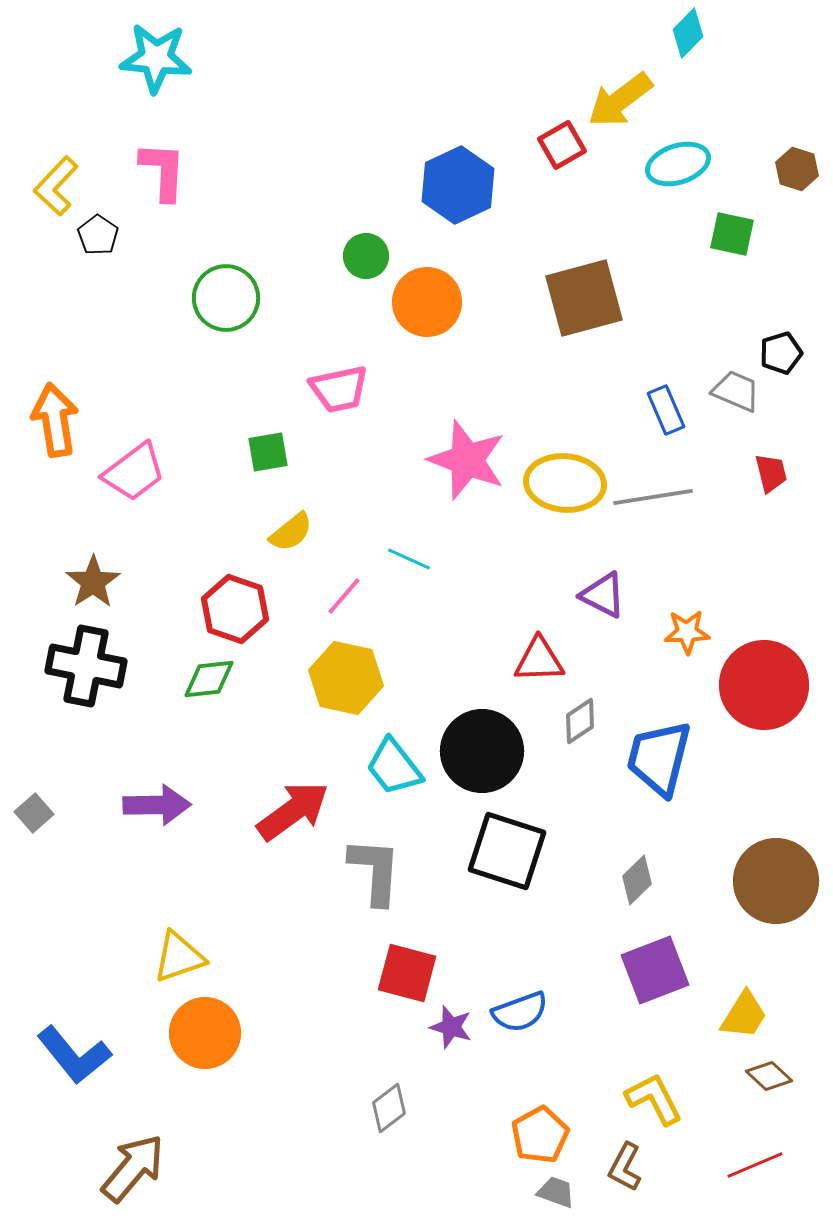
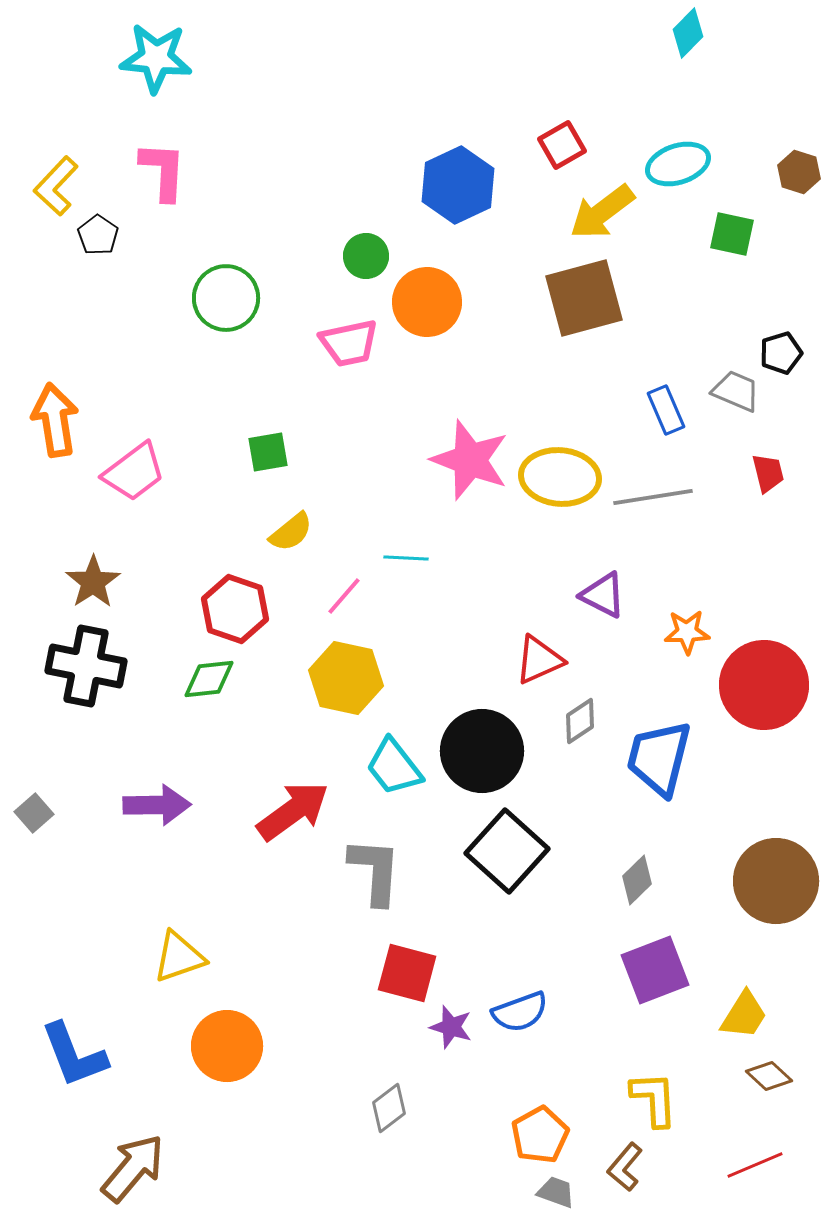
yellow arrow at (620, 100): moved 18 px left, 112 px down
brown hexagon at (797, 169): moved 2 px right, 3 px down
pink trapezoid at (339, 389): moved 10 px right, 46 px up
pink star at (467, 460): moved 3 px right
red trapezoid at (771, 473): moved 3 px left
yellow ellipse at (565, 483): moved 5 px left, 6 px up
cyan line at (409, 559): moved 3 px left, 1 px up; rotated 21 degrees counterclockwise
red triangle at (539, 660): rotated 22 degrees counterclockwise
black square at (507, 851): rotated 24 degrees clockwise
orange circle at (205, 1033): moved 22 px right, 13 px down
blue L-shape at (74, 1055): rotated 18 degrees clockwise
yellow L-shape at (654, 1099): rotated 24 degrees clockwise
brown L-shape at (625, 1167): rotated 12 degrees clockwise
